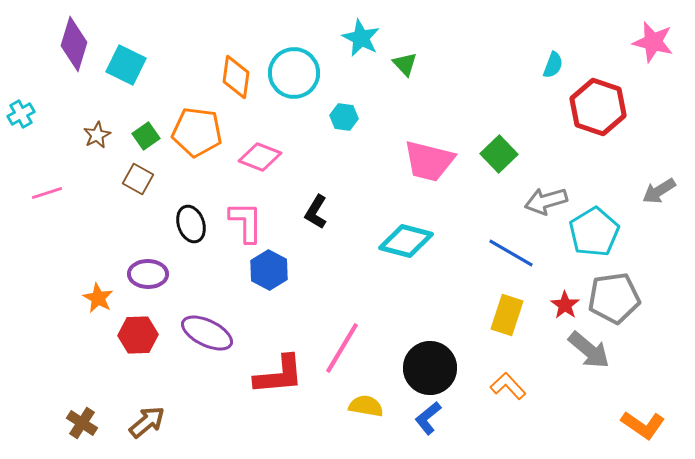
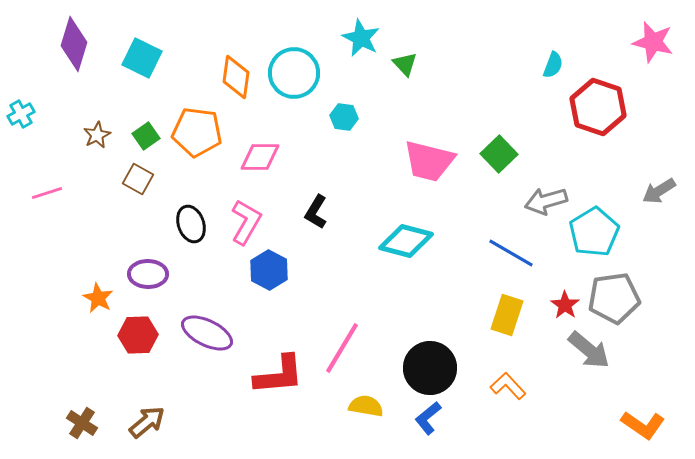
cyan square at (126, 65): moved 16 px right, 7 px up
pink diamond at (260, 157): rotated 21 degrees counterclockwise
pink L-shape at (246, 222): rotated 30 degrees clockwise
